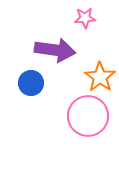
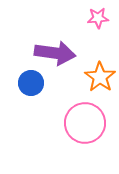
pink star: moved 13 px right
purple arrow: moved 3 px down
pink circle: moved 3 px left, 7 px down
